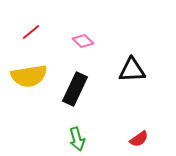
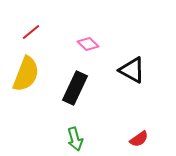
pink diamond: moved 5 px right, 3 px down
black triangle: rotated 32 degrees clockwise
yellow semicircle: moved 3 px left, 2 px up; rotated 60 degrees counterclockwise
black rectangle: moved 1 px up
green arrow: moved 2 px left
